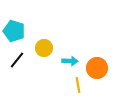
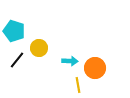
yellow circle: moved 5 px left
orange circle: moved 2 px left
